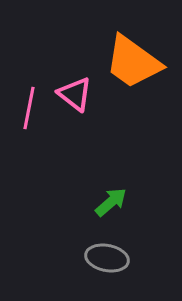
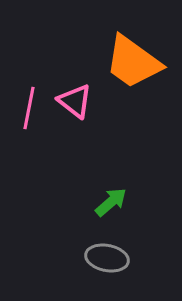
pink triangle: moved 7 px down
